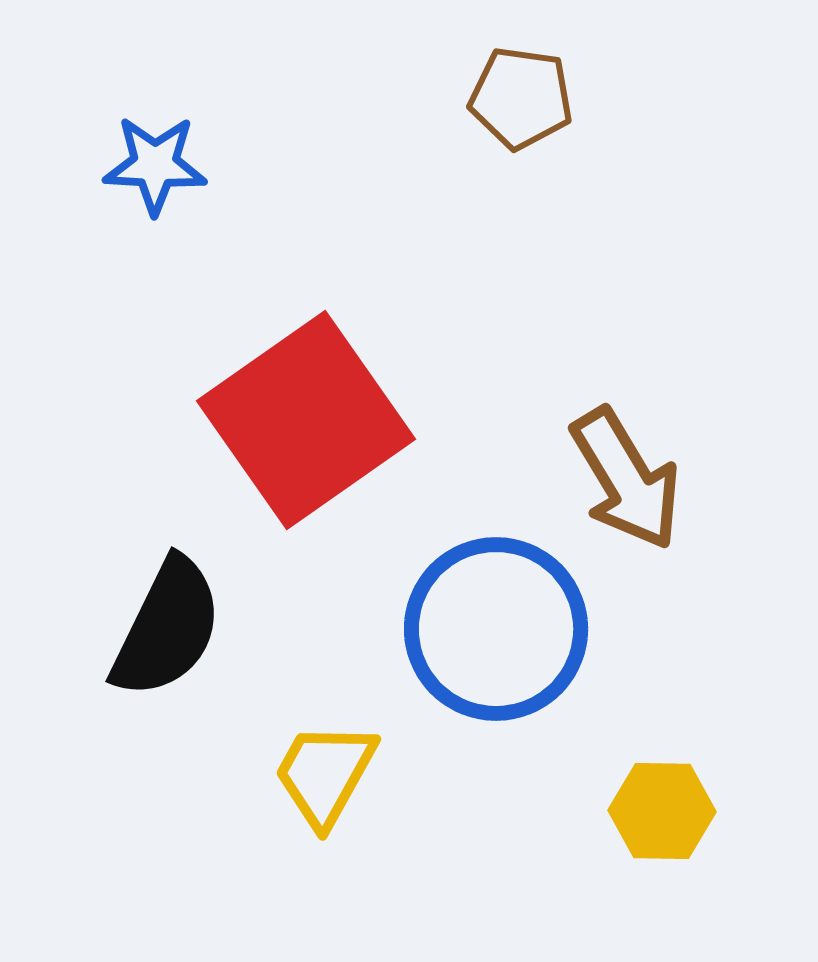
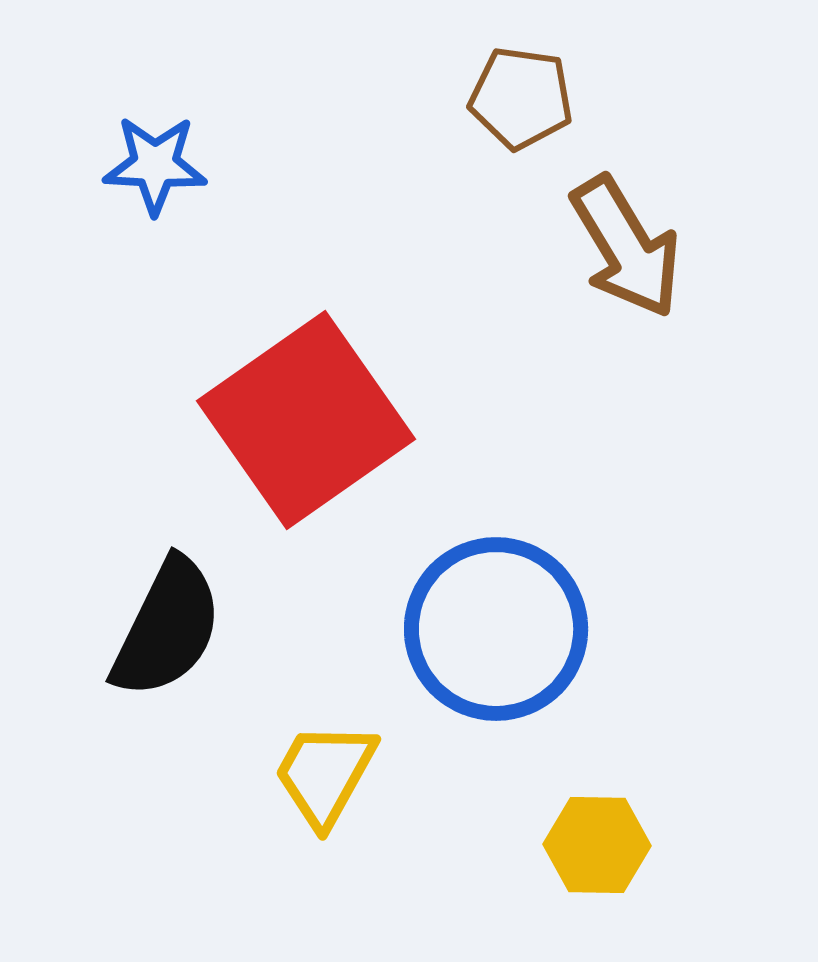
brown arrow: moved 232 px up
yellow hexagon: moved 65 px left, 34 px down
